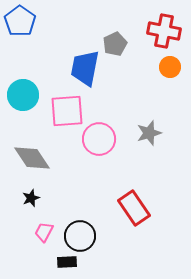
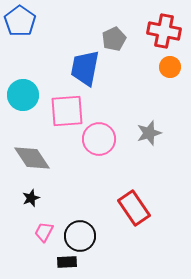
gray pentagon: moved 1 px left, 5 px up
